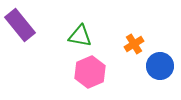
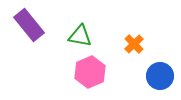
purple rectangle: moved 9 px right
orange cross: rotated 12 degrees counterclockwise
blue circle: moved 10 px down
